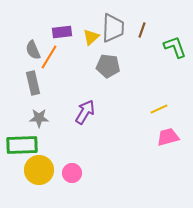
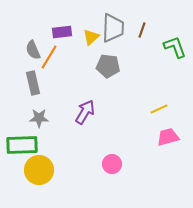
pink circle: moved 40 px right, 9 px up
